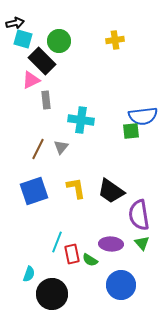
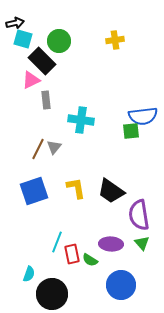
gray triangle: moved 7 px left
